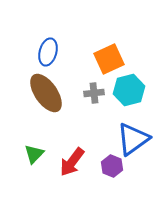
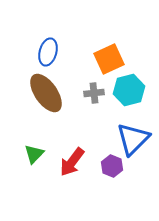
blue triangle: rotated 9 degrees counterclockwise
